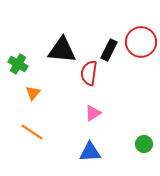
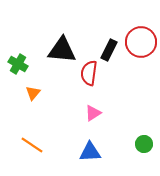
orange line: moved 13 px down
